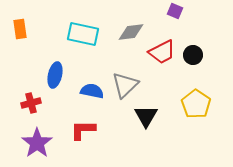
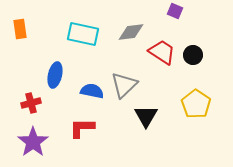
red trapezoid: rotated 120 degrees counterclockwise
gray triangle: moved 1 px left
red L-shape: moved 1 px left, 2 px up
purple star: moved 4 px left, 1 px up
